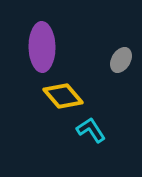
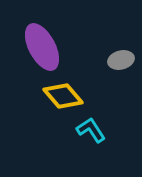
purple ellipse: rotated 27 degrees counterclockwise
gray ellipse: rotated 45 degrees clockwise
